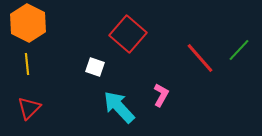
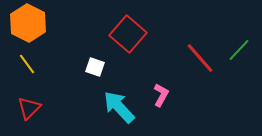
yellow line: rotated 30 degrees counterclockwise
